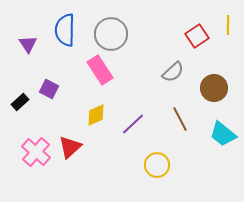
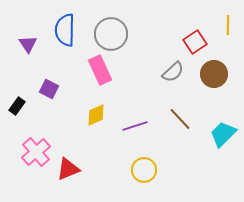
red square: moved 2 px left, 6 px down
pink rectangle: rotated 8 degrees clockwise
brown circle: moved 14 px up
black rectangle: moved 3 px left, 4 px down; rotated 12 degrees counterclockwise
brown line: rotated 15 degrees counterclockwise
purple line: moved 2 px right, 2 px down; rotated 25 degrees clockwise
cyan trapezoid: rotated 96 degrees clockwise
red triangle: moved 2 px left, 22 px down; rotated 20 degrees clockwise
pink cross: rotated 8 degrees clockwise
yellow circle: moved 13 px left, 5 px down
